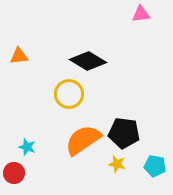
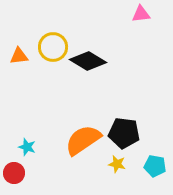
yellow circle: moved 16 px left, 47 px up
